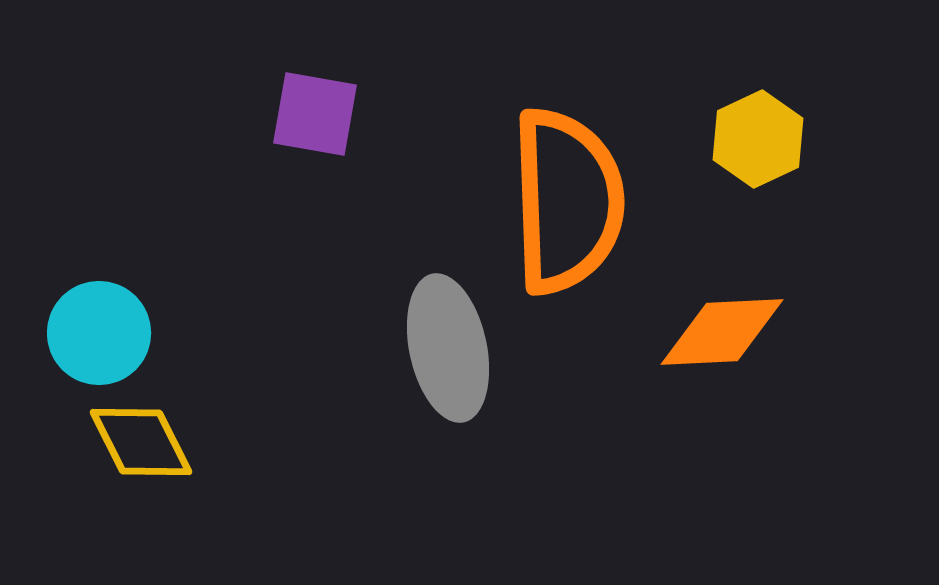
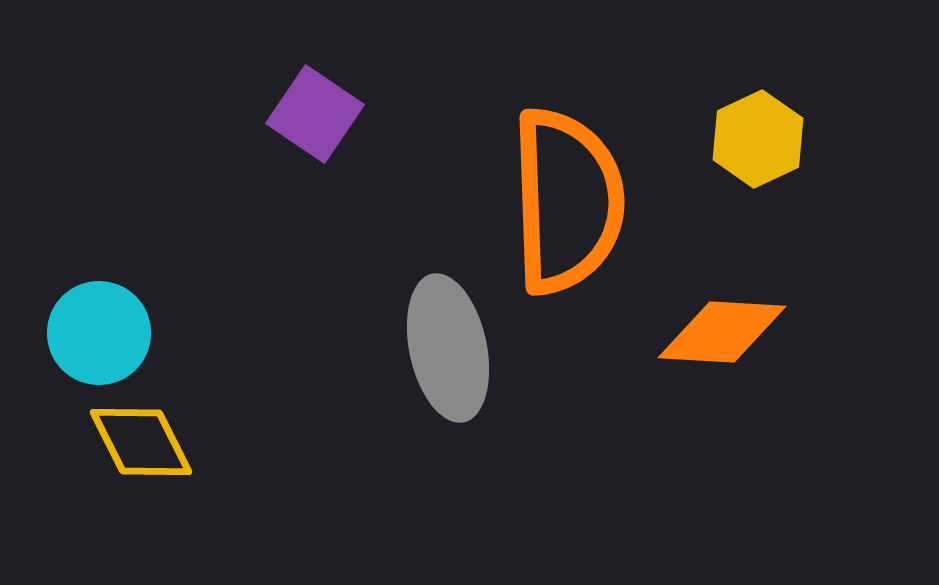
purple square: rotated 24 degrees clockwise
orange diamond: rotated 6 degrees clockwise
